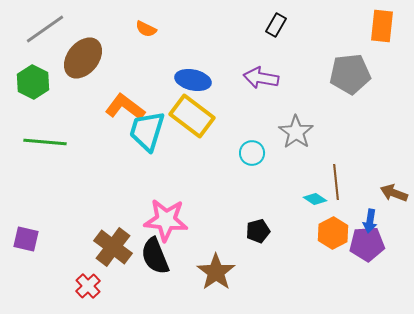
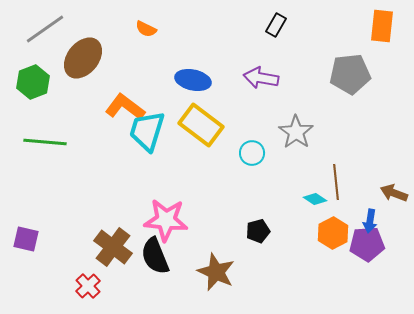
green hexagon: rotated 12 degrees clockwise
yellow rectangle: moved 9 px right, 9 px down
brown star: rotated 12 degrees counterclockwise
